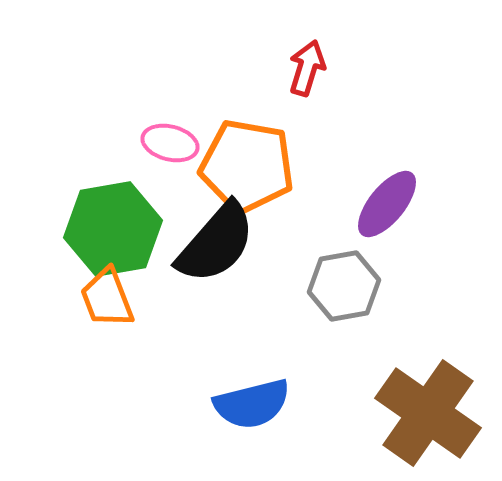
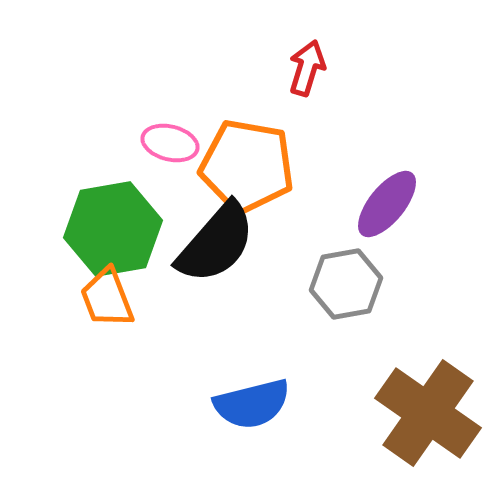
gray hexagon: moved 2 px right, 2 px up
